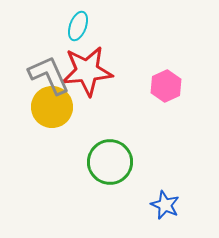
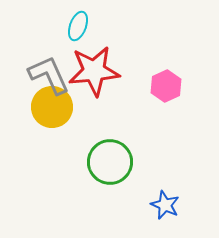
red star: moved 7 px right
